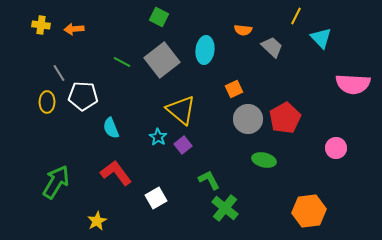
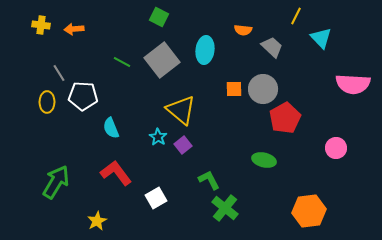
orange square: rotated 24 degrees clockwise
gray circle: moved 15 px right, 30 px up
